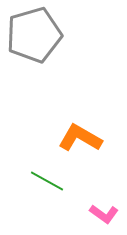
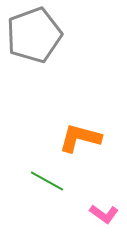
gray pentagon: rotated 4 degrees counterclockwise
orange L-shape: rotated 15 degrees counterclockwise
